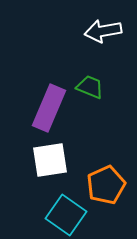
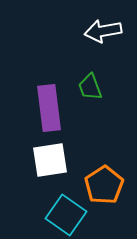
green trapezoid: rotated 132 degrees counterclockwise
purple rectangle: rotated 30 degrees counterclockwise
orange pentagon: moved 2 px left; rotated 9 degrees counterclockwise
